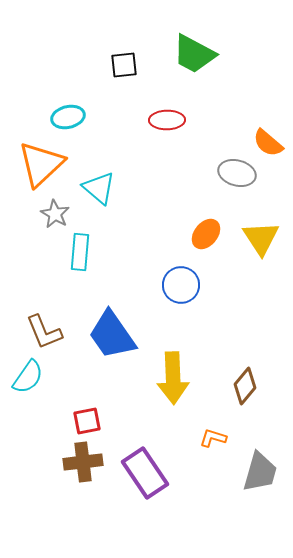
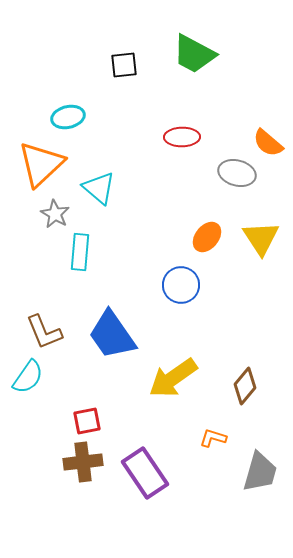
red ellipse: moved 15 px right, 17 px down
orange ellipse: moved 1 px right, 3 px down
yellow arrow: rotated 57 degrees clockwise
